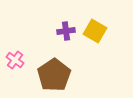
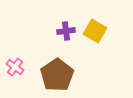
pink cross: moved 7 px down
brown pentagon: moved 3 px right
